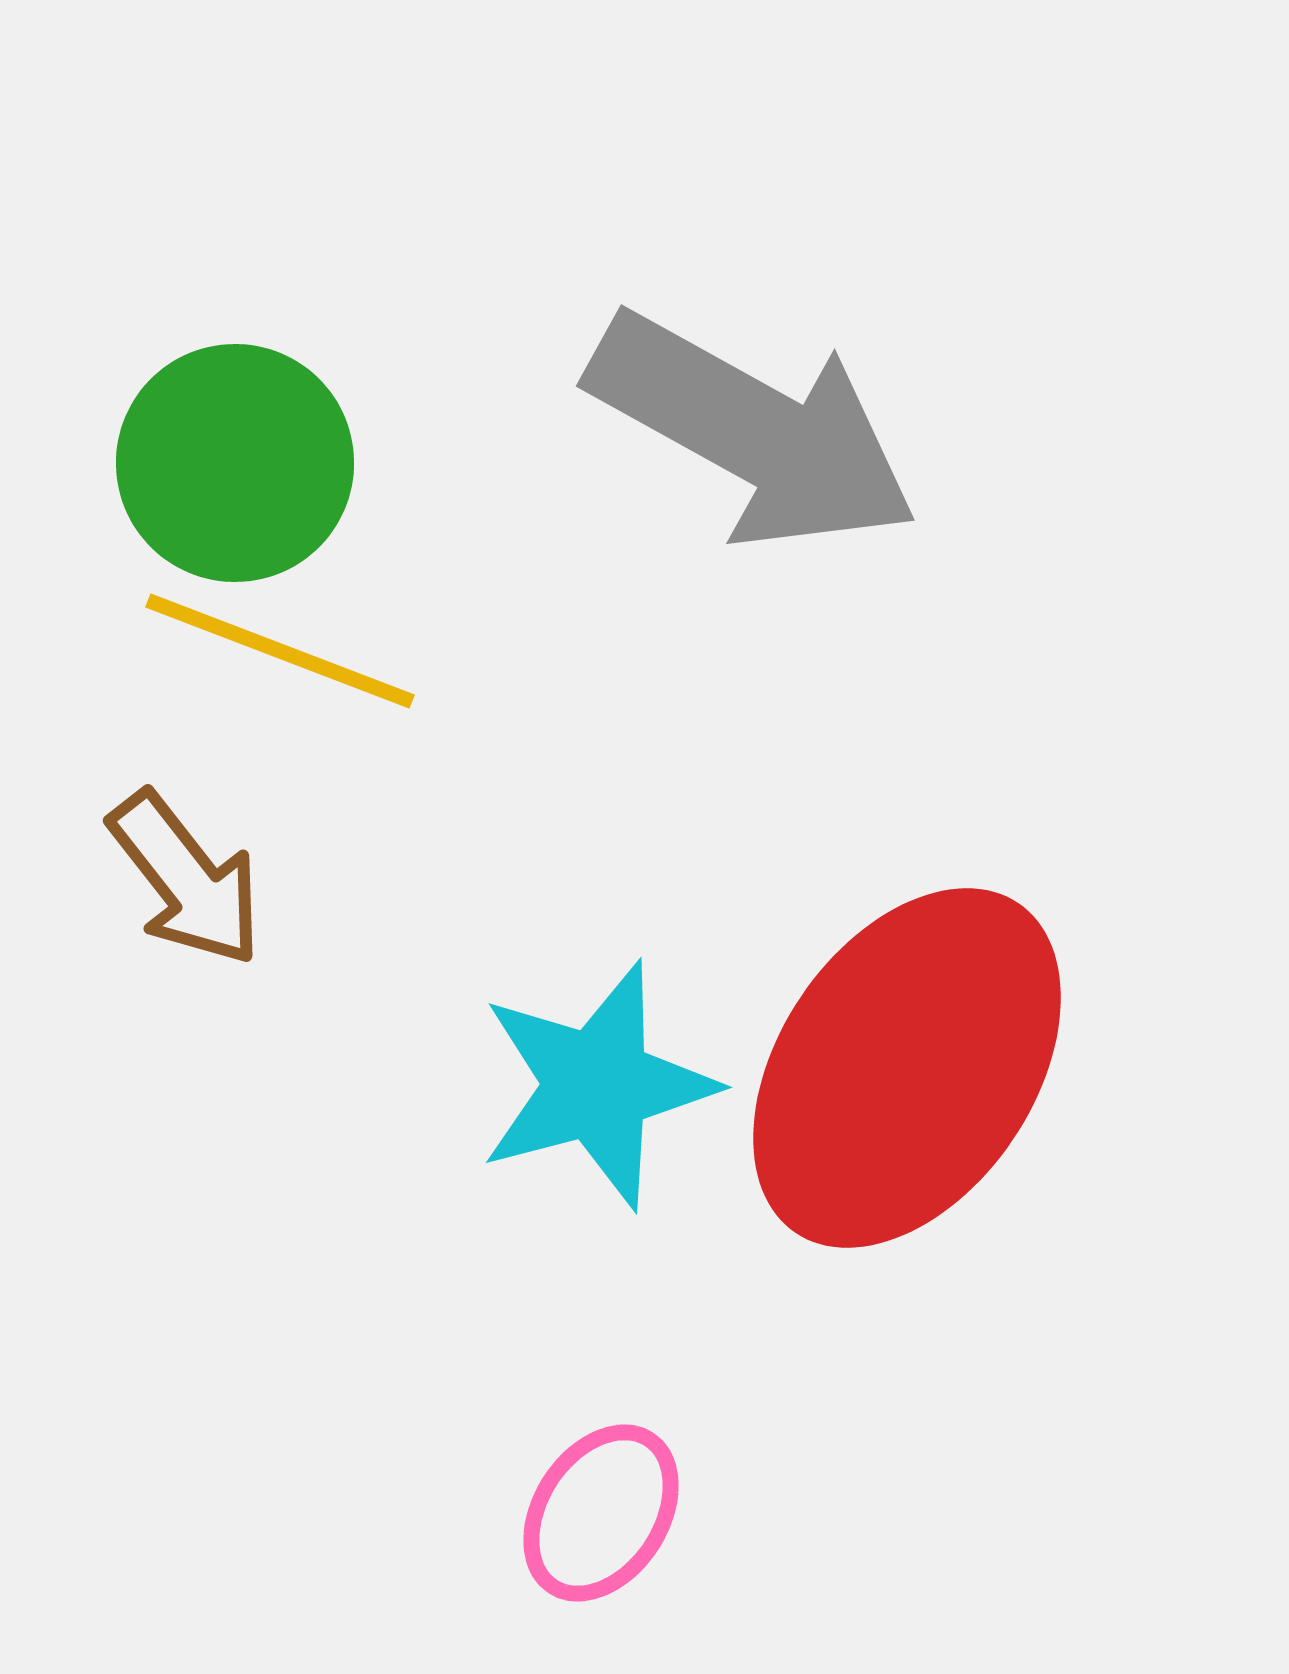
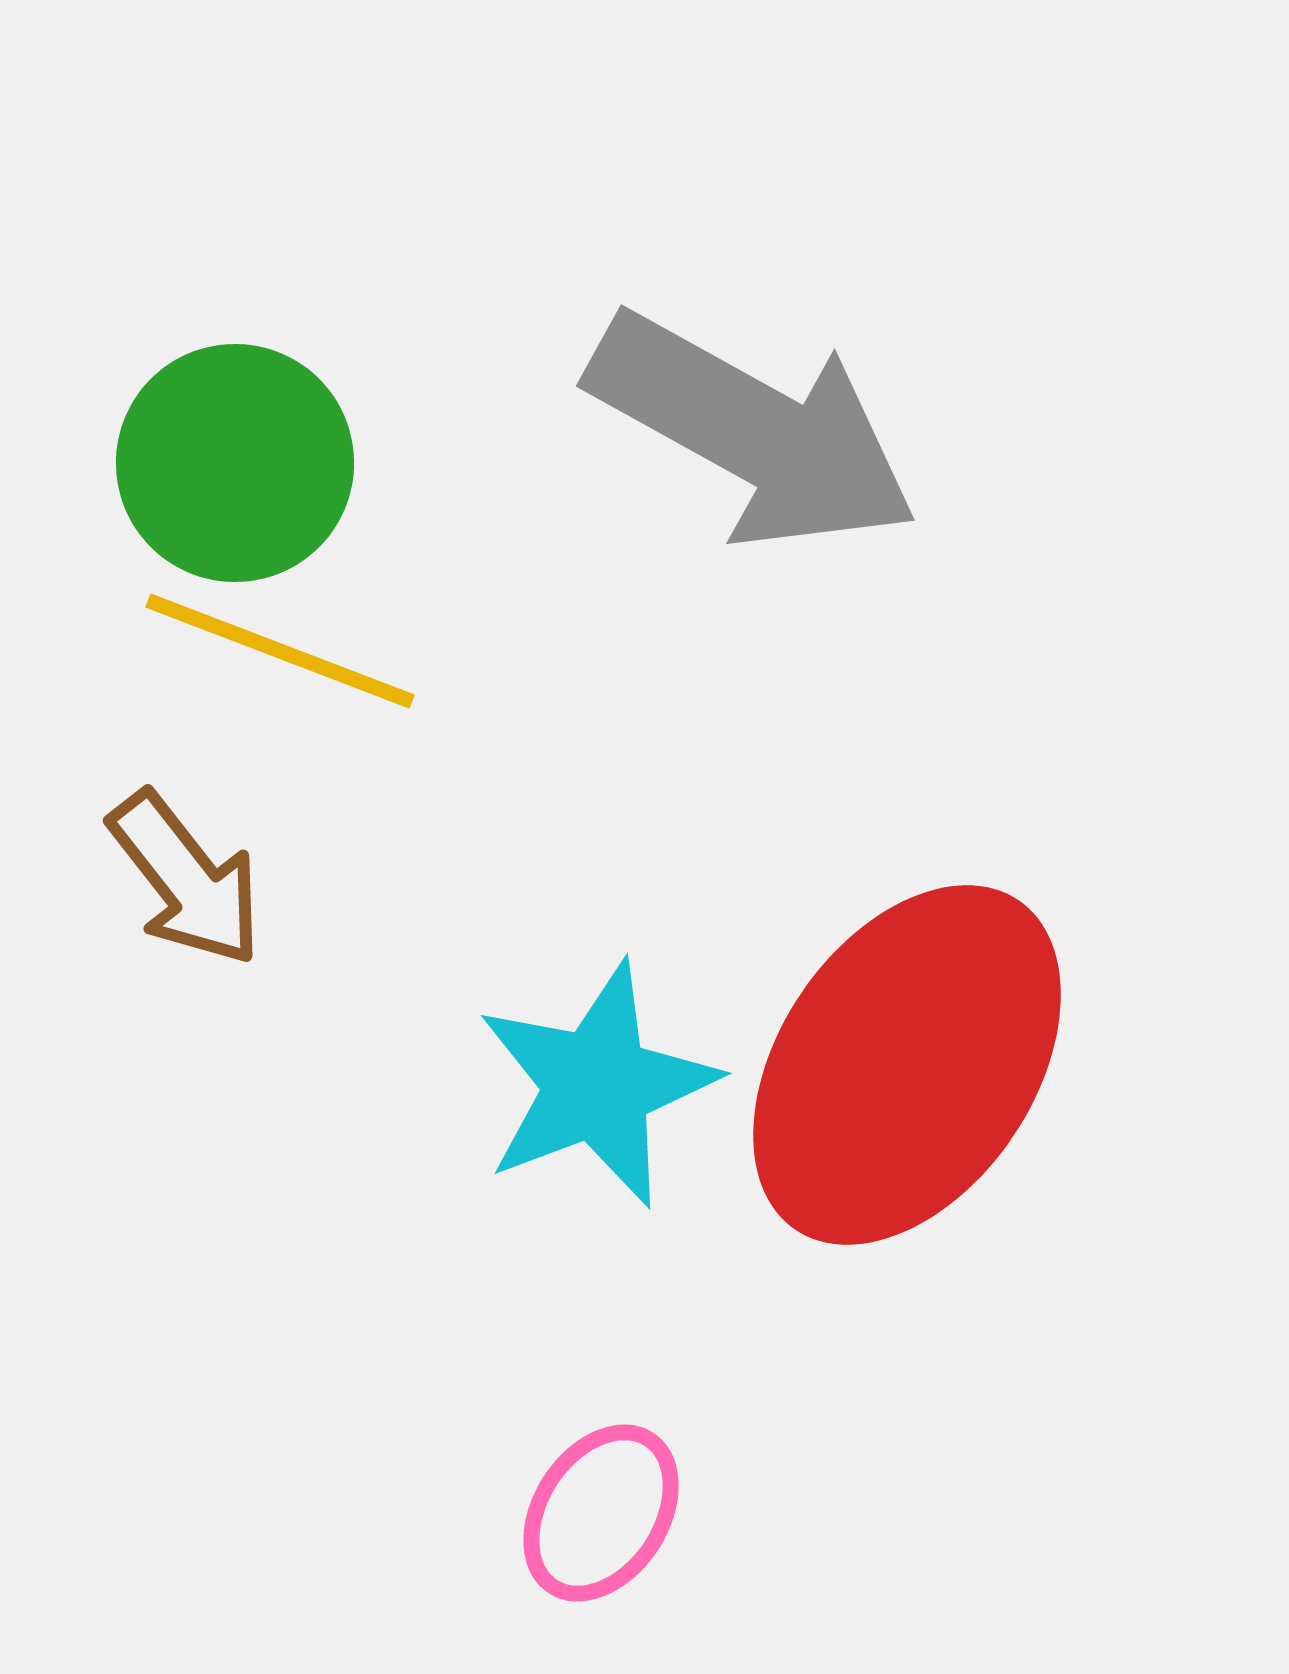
red ellipse: moved 3 px up
cyan star: rotated 6 degrees counterclockwise
